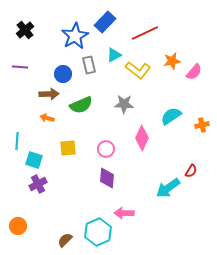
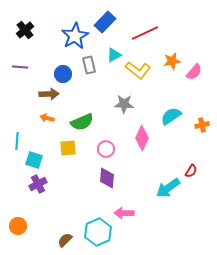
green semicircle: moved 1 px right, 17 px down
